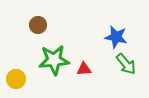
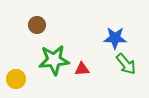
brown circle: moved 1 px left
blue star: moved 1 px left, 1 px down; rotated 10 degrees counterclockwise
red triangle: moved 2 px left
